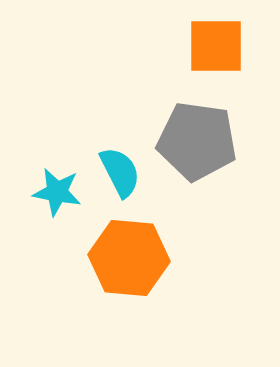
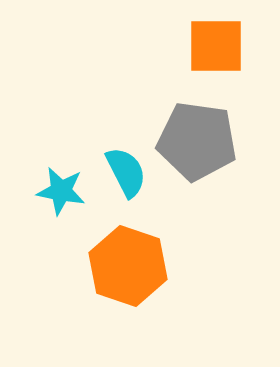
cyan semicircle: moved 6 px right
cyan star: moved 4 px right, 1 px up
orange hexagon: moved 1 px left, 8 px down; rotated 14 degrees clockwise
